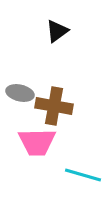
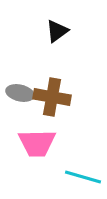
brown cross: moved 2 px left, 9 px up
pink trapezoid: moved 1 px down
cyan line: moved 2 px down
